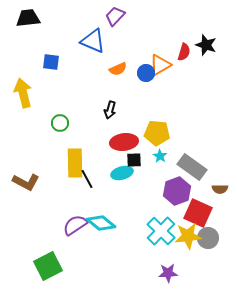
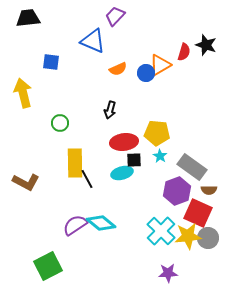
brown semicircle: moved 11 px left, 1 px down
